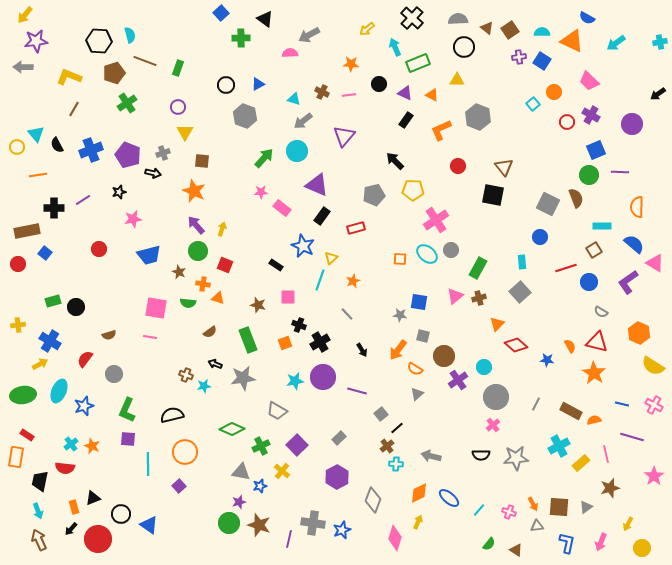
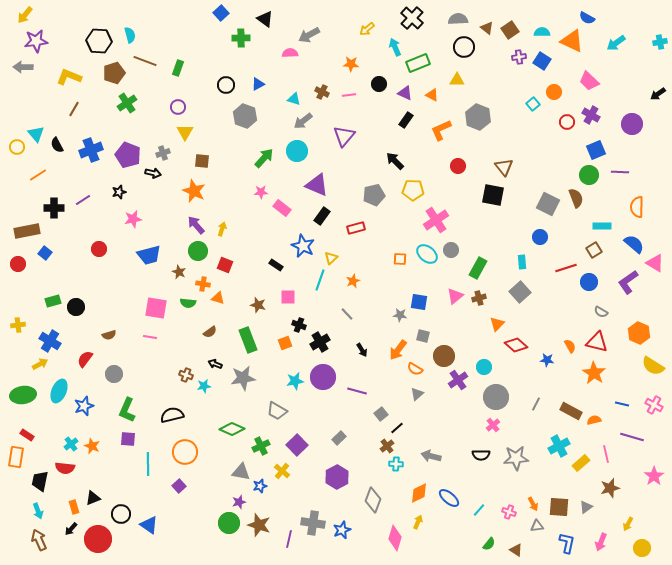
orange line at (38, 175): rotated 24 degrees counterclockwise
